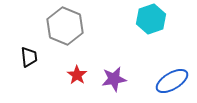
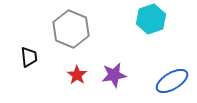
gray hexagon: moved 6 px right, 3 px down
purple star: moved 4 px up
